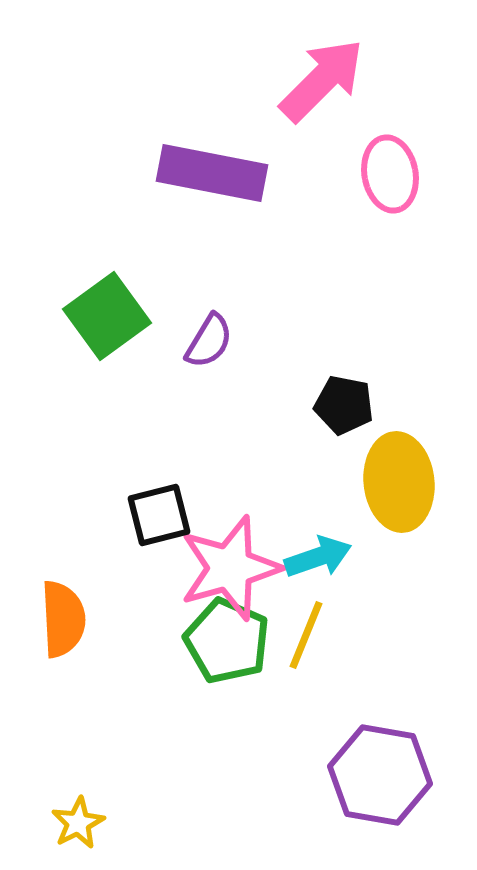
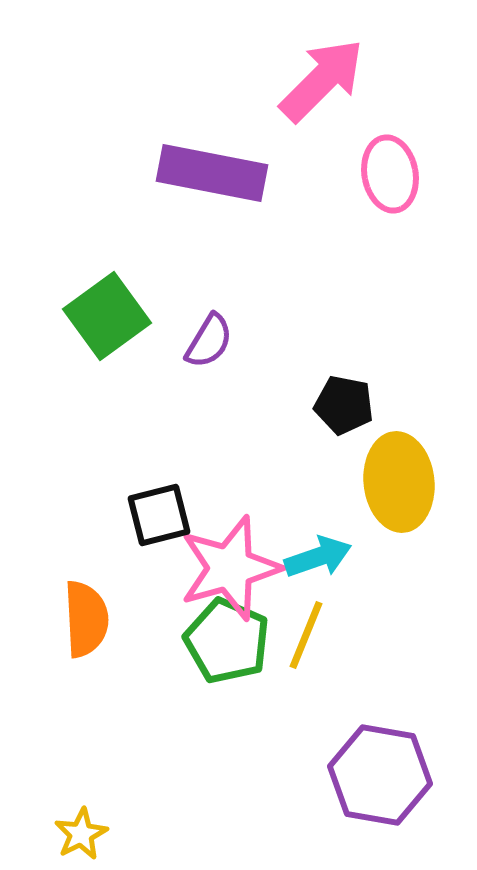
orange semicircle: moved 23 px right
yellow star: moved 3 px right, 11 px down
